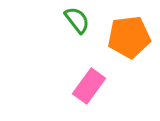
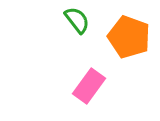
orange pentagon: rotated 27 degrees clockwise
